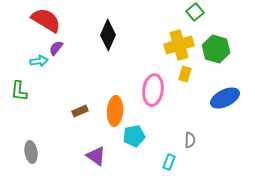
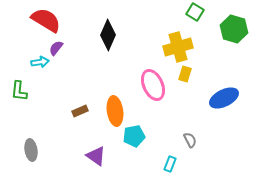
green square: rotated 18 degrees counterclockwise
yellow cross: moved 1 px left, 2 px down
green hexagon: moved 18 px right, 20 px up
cyan arrow: moved 1 px right, 1 px down
pink ellipse: moved 5 px up; rotated 32 degrees counterclockwise
blue ellipse: moved 1 px left
orange ellipse: rotated 12 degrees counterclockwise
gray semicircle: rotated 28 degrees counterclockwise
gray ellipse: moved 2 px up
cyan rectangle: moved 1 px right, 2 px down
